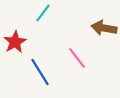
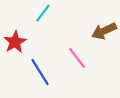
brown arrow: moved 3 px down; rotated 35 degrees counterclockwise
